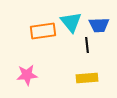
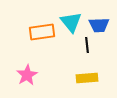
orange rectangle: moved 1 px left, 1 px down
pink star: rotated 25 degrees counterclockwise
